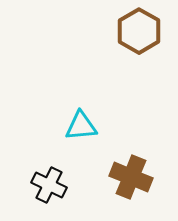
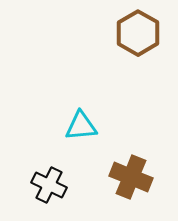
brown hexagon: moved 1 px left, 2 px down
